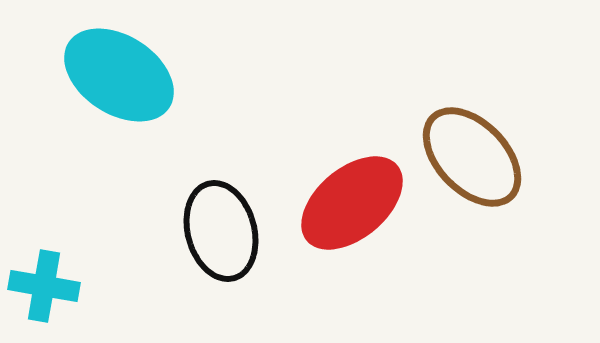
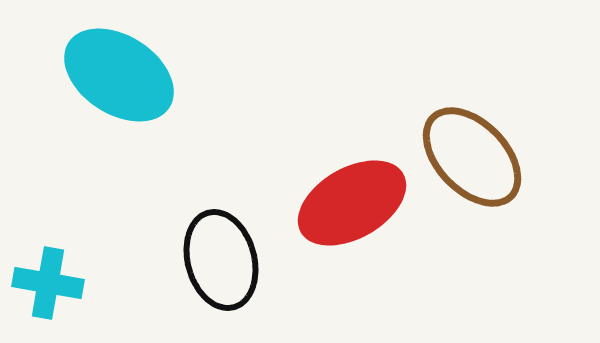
red ellipse: rotated 10 degrees clockwise
black ellipse: moved 29 px down
cyan cross: moved 4 px right, 3 px up
